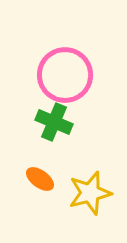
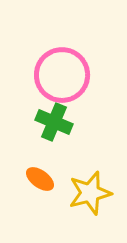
pink circle: moved 3 px left
